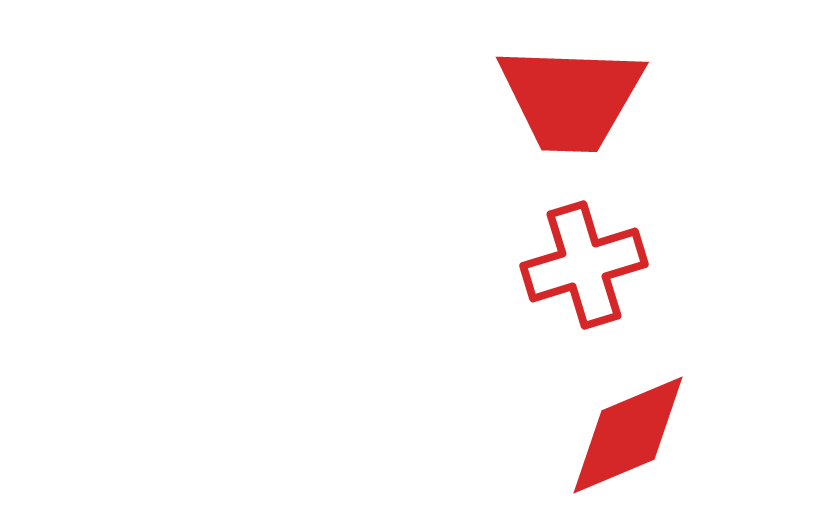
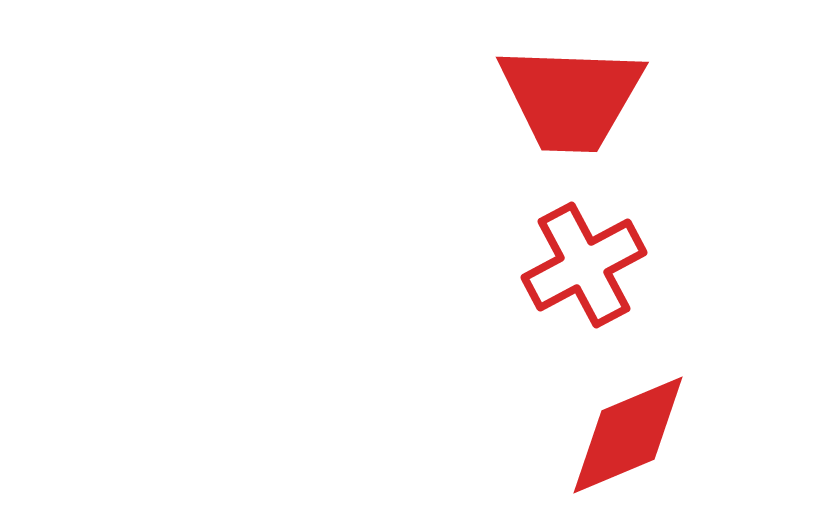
red cross: rotated 11 degrees counterclockwise
